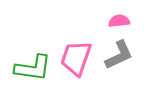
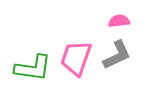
gray L-shape: moved 2 px left
